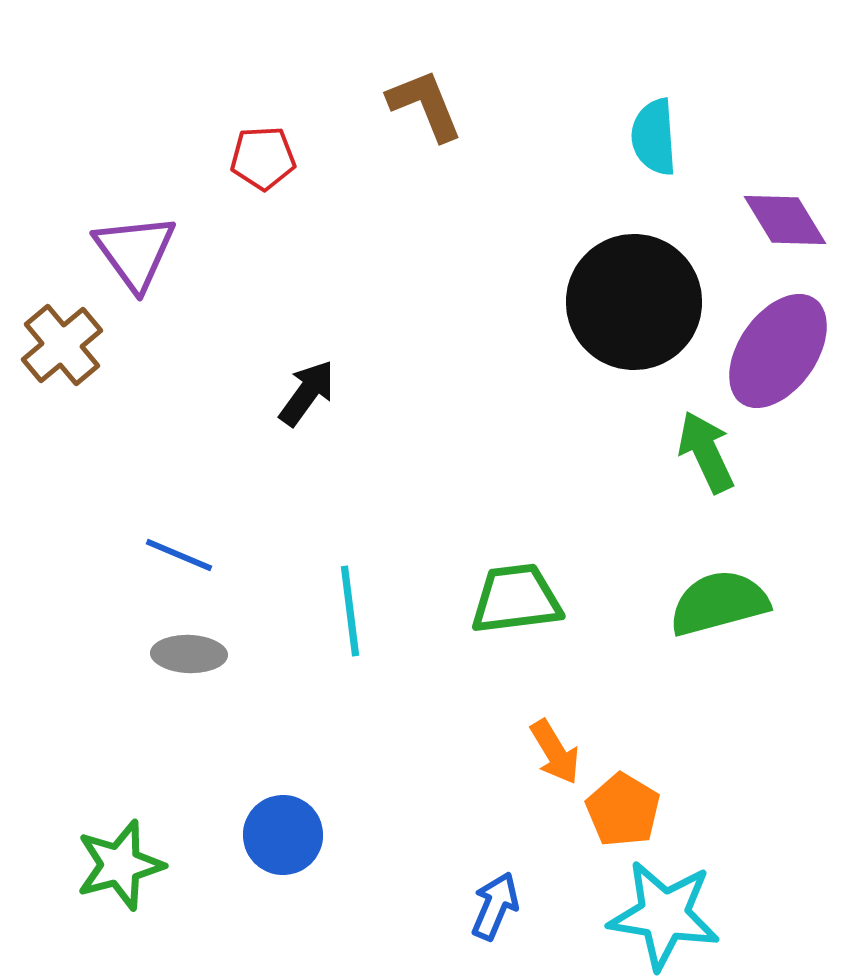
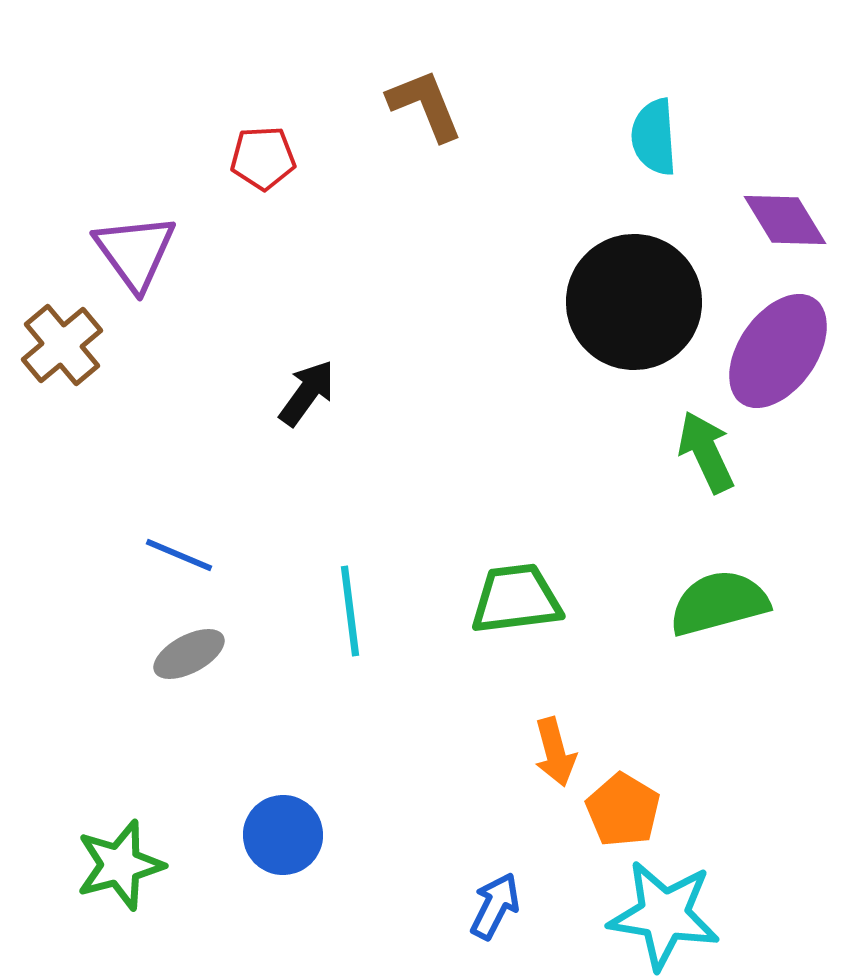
gray ellipse: rotated 30 degrees counterclockwise
orange arrow: rotated 16 degrees clockwise
blue arrow: rotated 4 degrees clockwise
